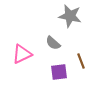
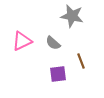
gray star: moved 2 px right
pink triangle: moved 13 px up
purple square: moved 1 px left, 2 px down
